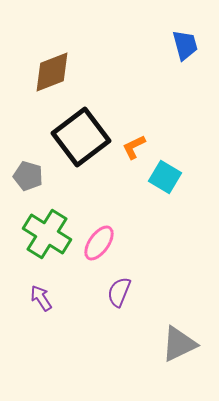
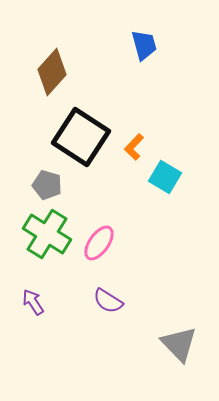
blue trapezoid: moved 41 px left
brown diamond: rotated 27 degrees counterclockwise
black square: rotated 20 degrees counterclockwise
orange L-shape: rotated 20 degrees counterclockwise
gray pentagon: moved 19 px right, 9 px down
purple semicircle: moved 11 px left, 9 px down; rotated 80 degrees counterclockwise
purple arrow: moved 8 px left, 4 px down
gray triangle: rotated 48 degrees counterclockwise
